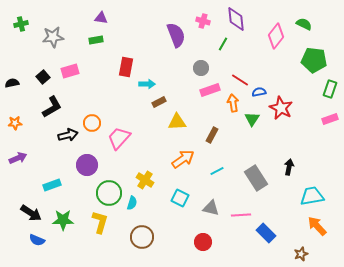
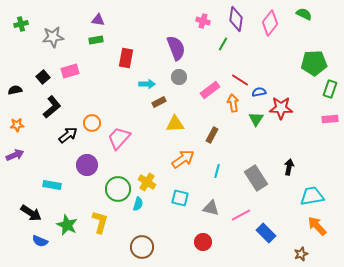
purple triangle at (101, 18): moved 3 px left, 2 px down
purple diamond at (236, 19): rotated 15 degrees clockwise
green semicircle at (304, 24): moved 10 px up
purple semicircle at (176, 35): moved 13 px down
pink diamond at (276, 36): moved 6 px left, 13 px up
green pentagon at (314, 60): moved 3 px down; rotated 10 degrees counterclockwise
red rectangle at (126, 67): moved 9 px up
gray circle at (201, 68): moved 22 px left, 9 px down
black semicircle at (12, 83): moved 3 px right, 7 px down
pink rectangle at (210, 90): rotated 18 degrees counterclockwise
black L-shape at (52, 107): rotated 10 degrees counterclockwise
red star at (281, 108): rotated 25 degrees counterclockwise
green triangle at (252, 119): moved 4 px right
pink rectangle at (330, 119): rotated 14 degrees clockwise
yellow triangle at (177, 122): moved 2 px left, 2 px down
orange star at (15, 123): moved 2 px right, 2 px down
black arrow at (68, 135): rotated 24 degrees counterclockwise
purple arrow at (18, 158): moved 3 px left, 3 px up
cyan line at (217, 171): rotated 48 degrees counterclockwise
yellow cross at (145, 180): moved 2 px right, 2 px down
cyan rectangle at (52, 185): rotated 30 degrees clockwise
green circle at (109, 193): moved 9 px right, 4 px up
cyan square at (180, 198): rotated 12 degrees counterclockwise
cyan semicircle at (132, 203): moved 6 px right, 1 px down
pink line at (241, 215): rotated 24 degrees counterclockwise
green star at (63, 220): moved 4 px right, 5 px down; rotated 25 degrees clockwise
brown circle at (142, 237): moved 10 px down
blue semicircle at (37, 240): moved 3 px right, 1 px down
